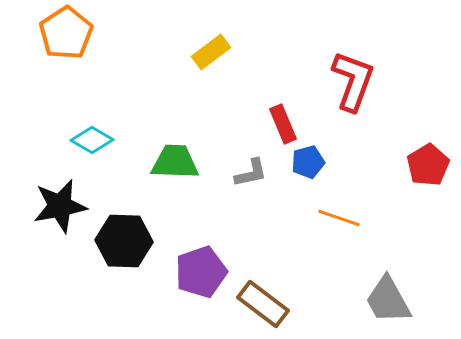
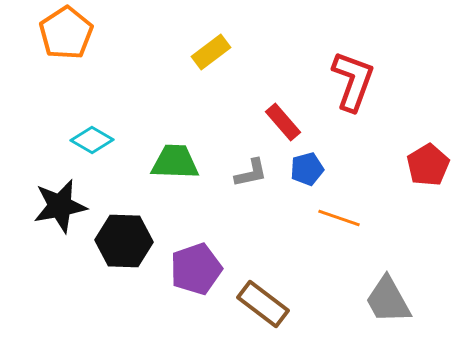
red rectangle: moved 2 px up; rotated 18 degrees counterclockwise
blue pentagon: moved 1 px left, 7 px down
purple pentagon: moved 5 px left, 3 px up
